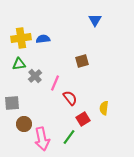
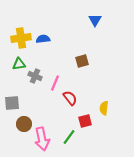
gray cross: rotated 24 degrees counterclockwise
red square: moved 2 px right, 2 px down; rotated 16 degrees clockwise
